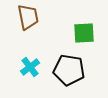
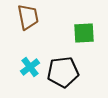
black pentagon: moved 6 px left, 2 px down; rotated 16 degrees counterclockwise
